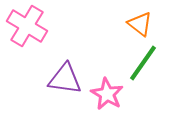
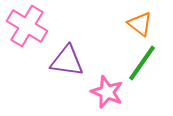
green line: moved 1 px left
purple triangle: moved 2 px right, 18 px up
pink star: moved 2 px up; rotated 8 degrees counterclockwise
